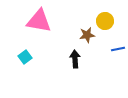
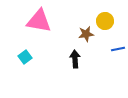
brown star: moved 1 px left, 1 px up
